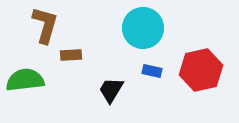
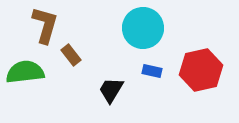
brown rectangle: rotated 55 degrees clockwise
green semicircle: moved 8 px up
